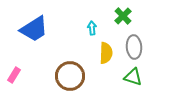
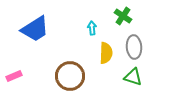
green cross: rotated 12 degrees counterclockwise
blue trapezoid: moved 1 px right
pink rectangle: moved 1 px down; rotated 35 degrees clockwise
